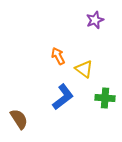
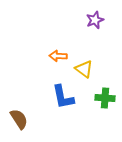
orange arrow: rotated 60 degrees counterclockwise
blue L-shape: rotated 116 degrees clockwise
